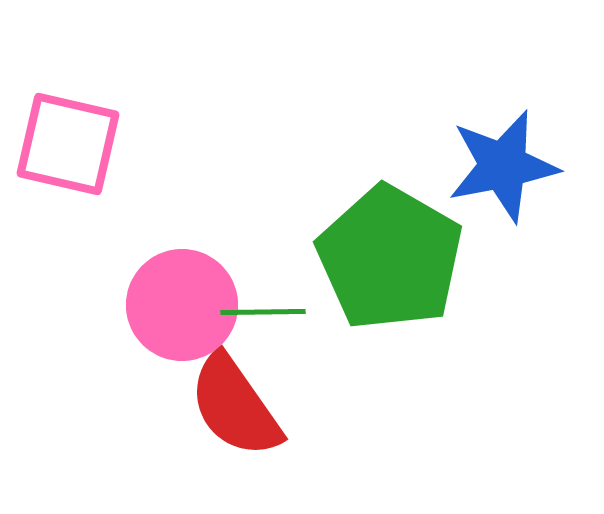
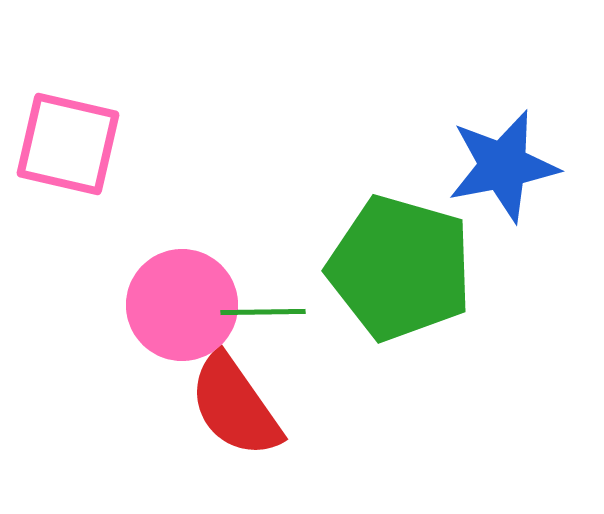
green pentagon: moved 10 px right, 10 px down; rotated 14 degrees counterclockwise
